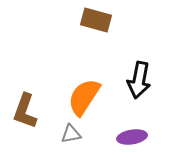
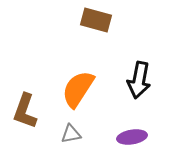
orange semicircle: moved 6 px left, 8 px up
